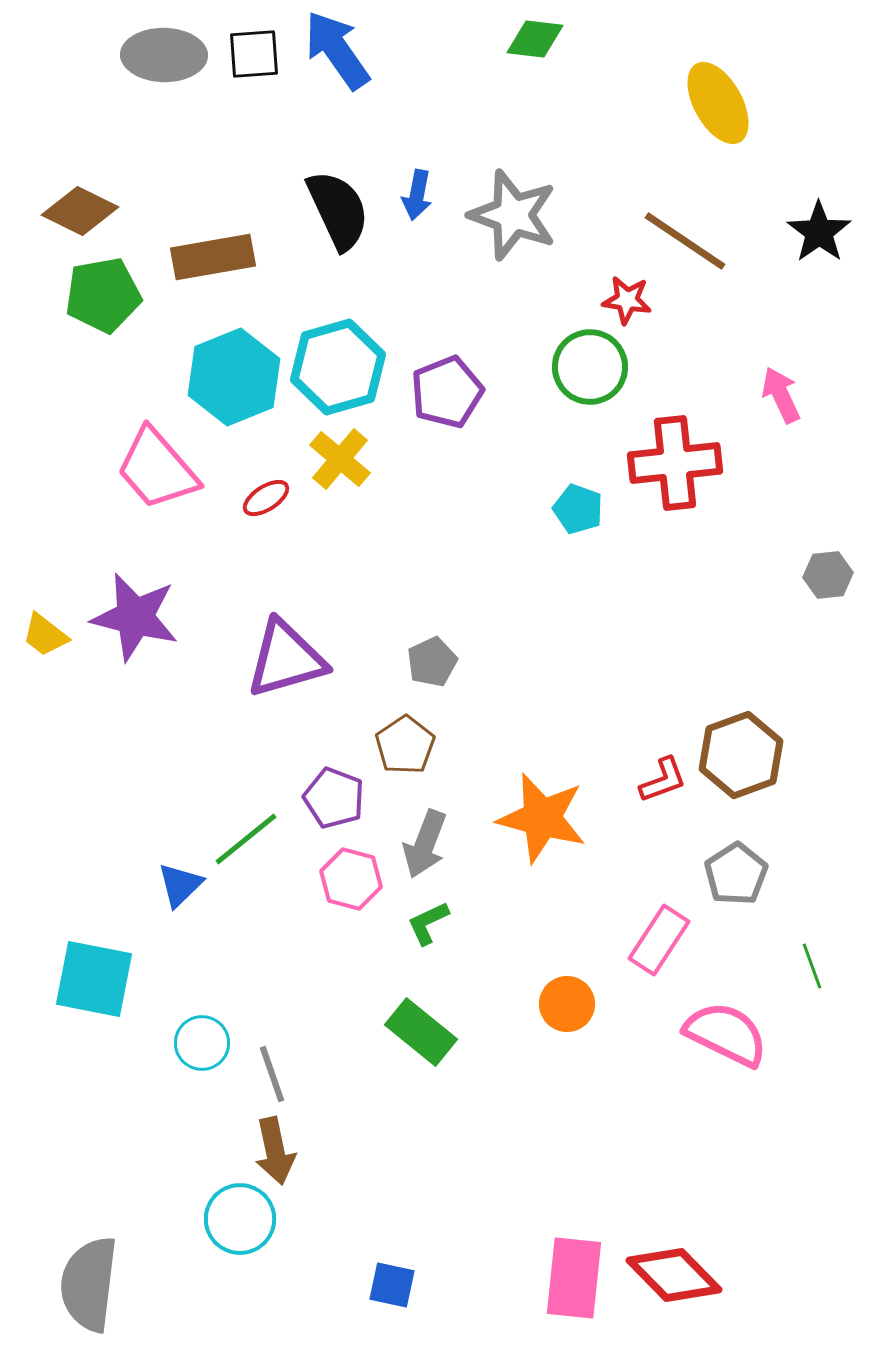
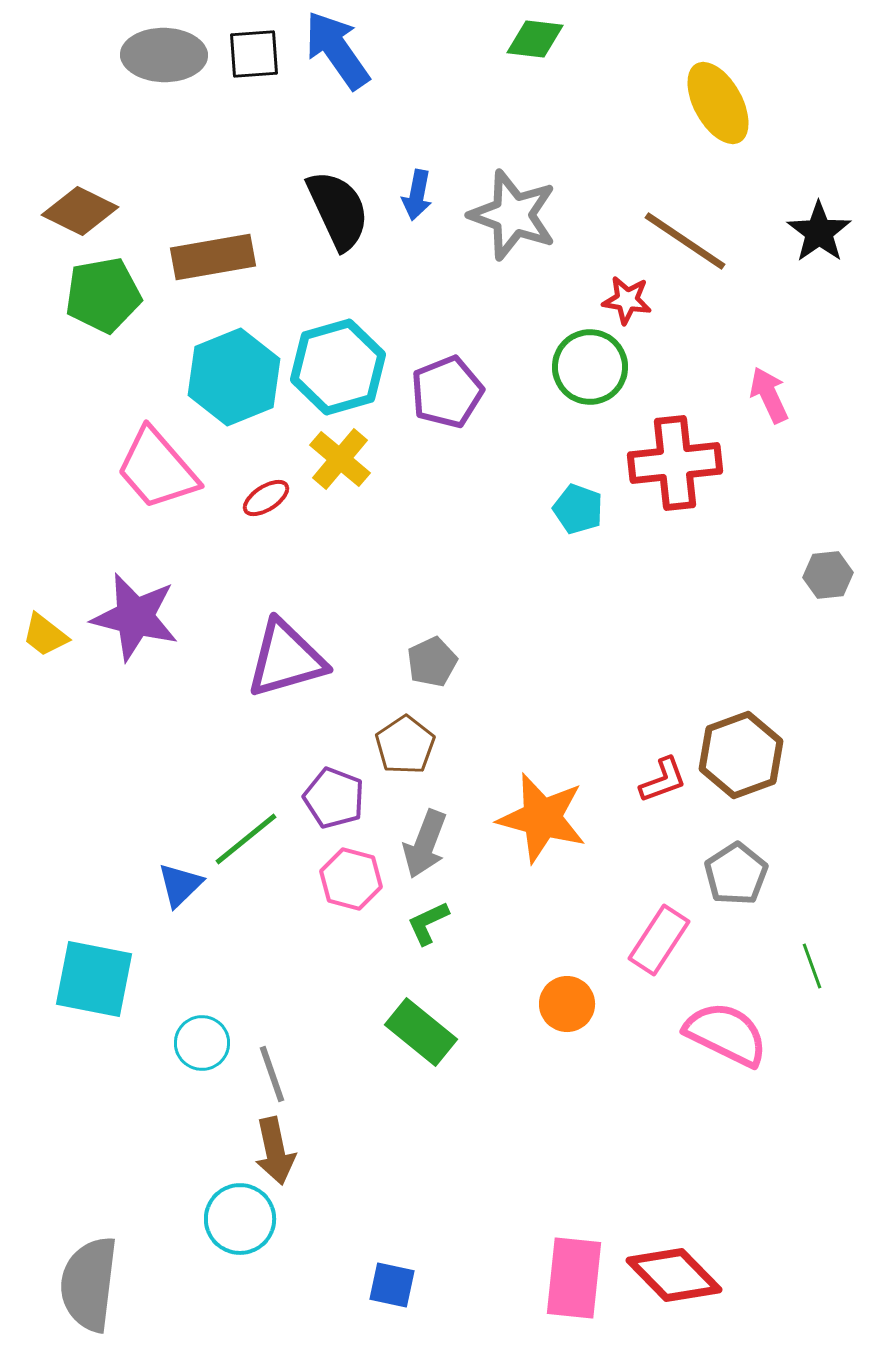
pink arrow at (781, 395): moved 12 px left
